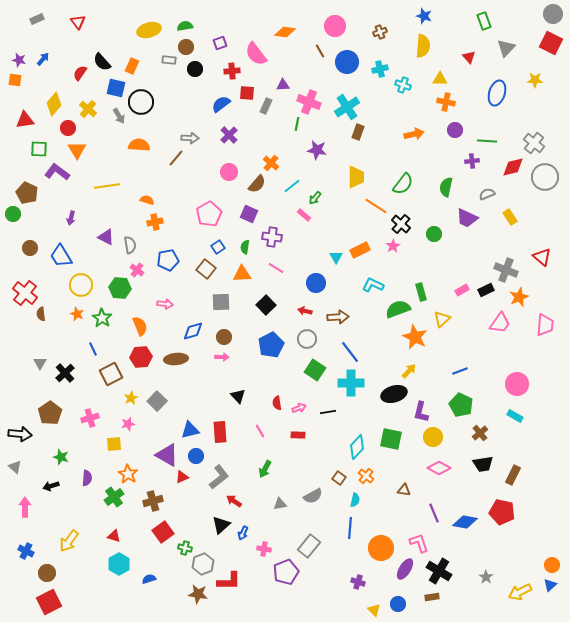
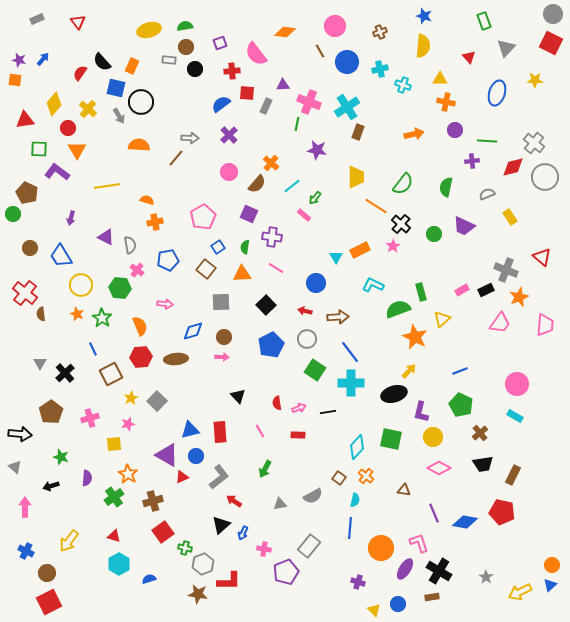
pink pentagon at (209, 214): moved 6 px left, 3 px down
purple trapezoid at (467, 218): moved 3 px left, 8 px down
brown pentagon at (50, 413): moved 1 px right, 1 px up
